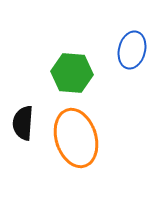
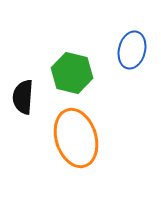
green hexagon: rotated 9 degrees clockwise
black semicircle: moved 26 px up
